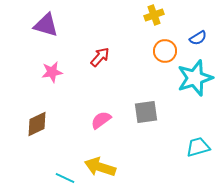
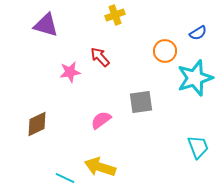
yellow cross: moved 39 px left
blue semicircle: moved 5 px up
red arrow: rotated 85 degrees counterclockwise
pink star: moved 18 px right
gray square: moved 5 px left, 10 px up
cyan trapezoid: rotated 85 degrees clockwise
